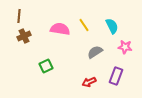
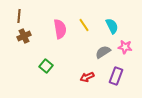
pink semicircle: rotated 72 degrees clockwise
gray semicircle: moved 8 px right
green square: rotated 24 degrees counterclockwise
red arrow: moved 2 px left, 5 px up
